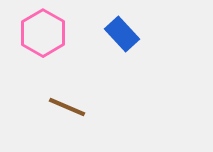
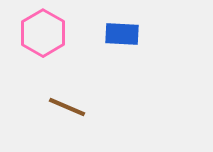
blue rectangle: rotated 44 degrees counterclockwise
